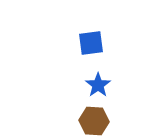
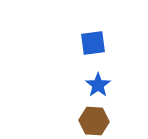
blue square: moved 2 px right
